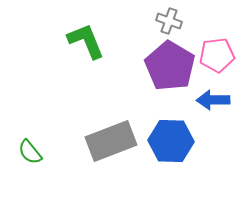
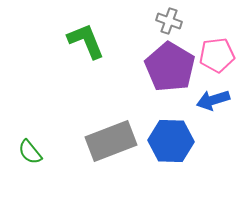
purple pentagon: moved 1 px down
blue arrow: rotated 16 degrees counterclockwise
